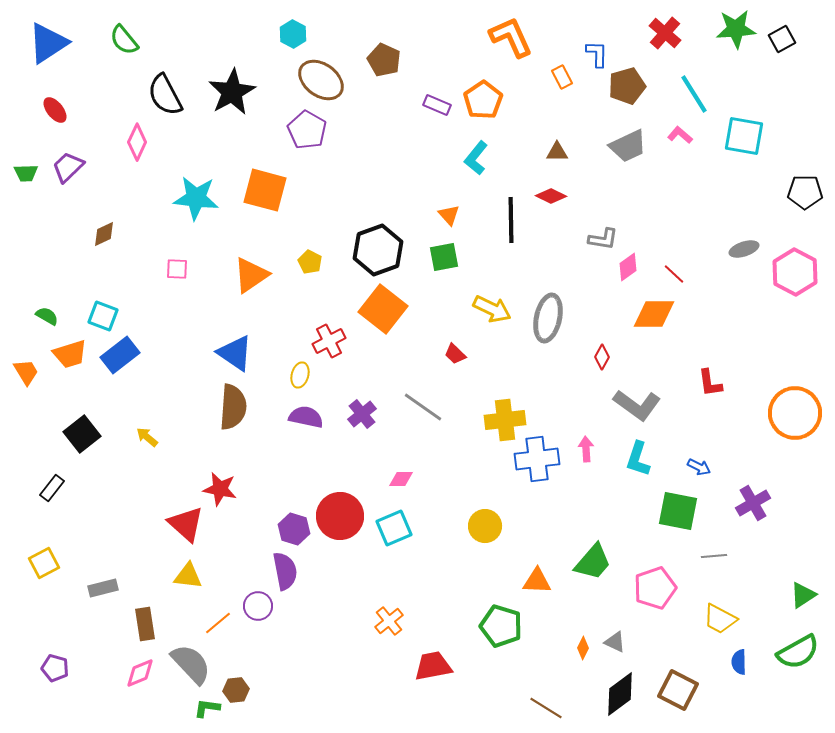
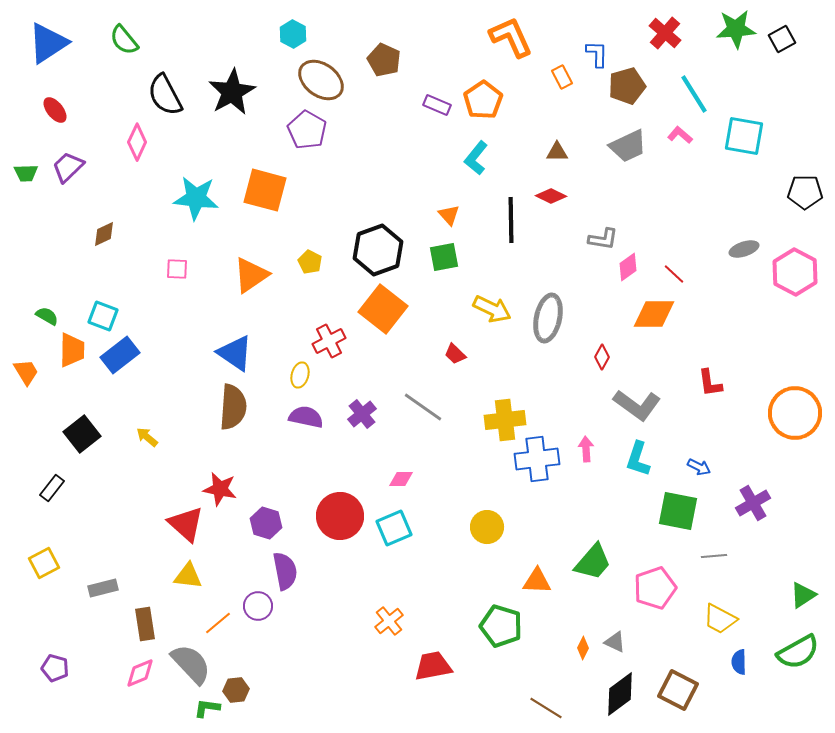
orange trapezoid at (70, 354): moved 2 px right, 4 px up; rotated 72 degrees counterclockwise
yellow circle at (485, 526): moved 2 px right, 1 px down
purple hexagon at (294, 529): moved 28 px left, 6 px up
